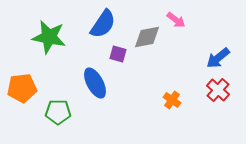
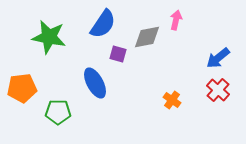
pink arrow: rotated 114 degrees counterclockwise
